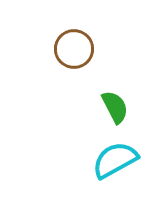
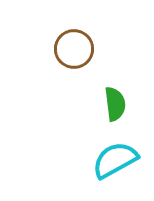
green semicircle: moved 3 px up; rotated 20 degrees clockwise
